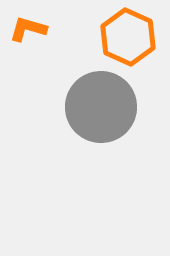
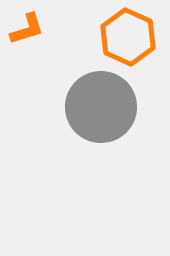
orange L-shape: moved 1 px left; rotated 147 degrees clockwise
